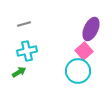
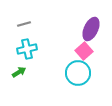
cyan cross: moved 2 px up
cyan circle: moved 2 px down
